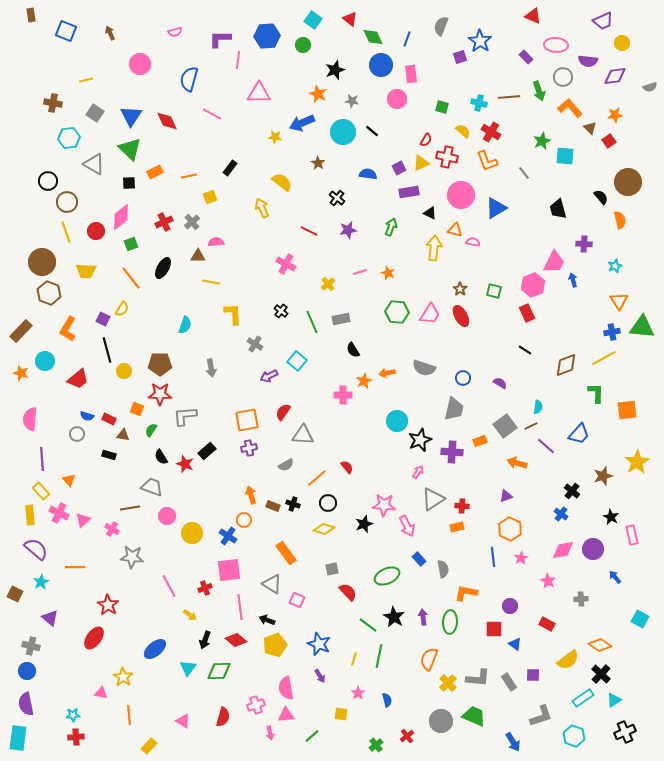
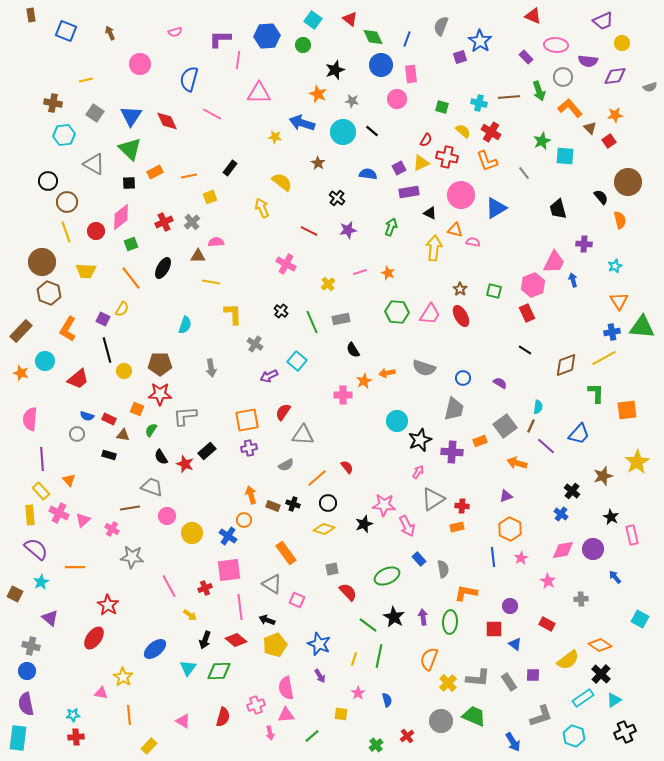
blue arrow at (302, 123): rotated 40 degrees clockwise
cyan hexagon at (69, 138): moved 5 px left, 3 px up
brown line at (531, 426): rotated 40 degrees counterclockwise
